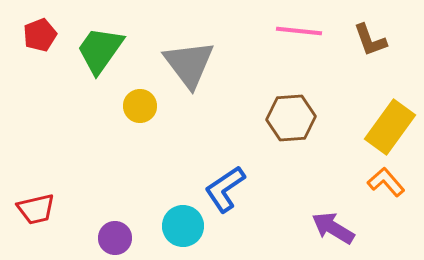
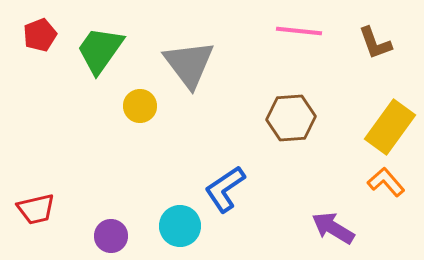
brown L-shape: moved 5 px right, 3 px down
cyan circle: moved 3 px left
purple circle: moved 4 px left, 2 px up
